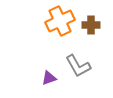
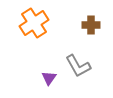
orange cross: moved 26 px left, 2 px down; rotated 8 degrees counterclockwise
purple triangle: rotated 35 degrees counterclockwise
